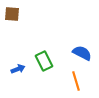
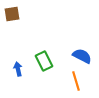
brown square: rotated 14 degrees counterclockwise
blue semicircle: moved 3 px down
blue arrow: rotated 80 degrees counterclockwise
